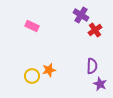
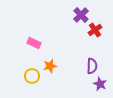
purple cross: rotated 14 degrees clockwise
pink rectangle: moved 2 px right, 17 px down
orange star: moved 1 px right, 4 px up
